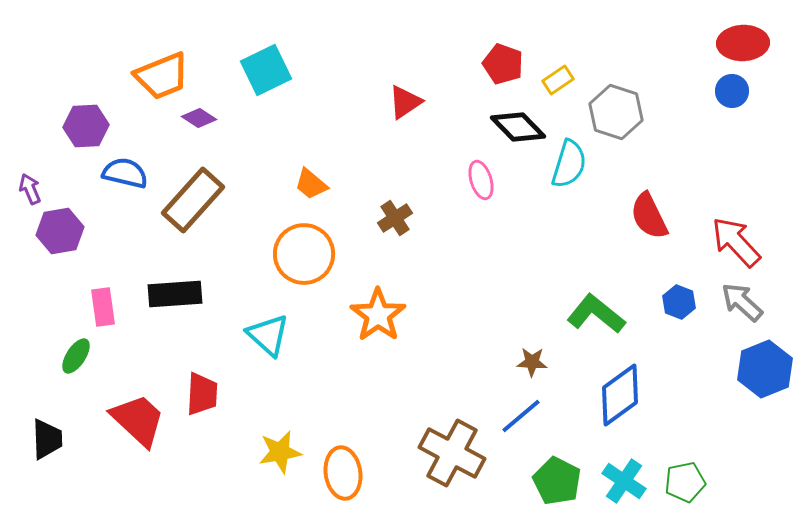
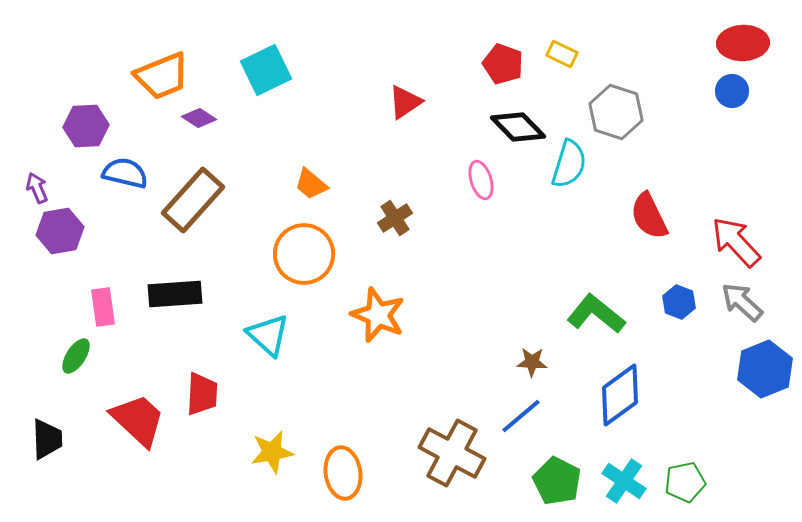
yellow rectangle at (558, 80): moved 4 px right, 26 px up; rotated 60 degrees clockwise
purple arrow at (30, 189): moved 7 px right, 1 px up
orange star at (378, 315): rotated 14 degrees counterclockwise
yellow star at (280, 452): moved 8 px left
